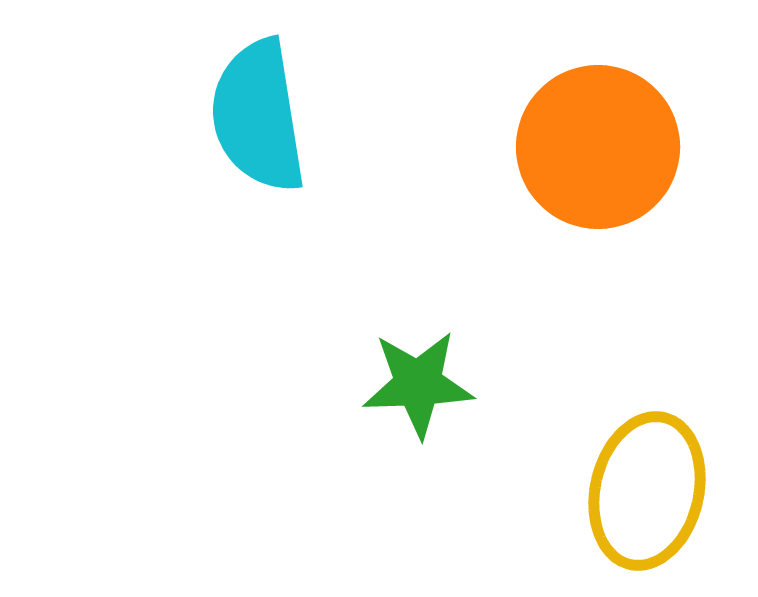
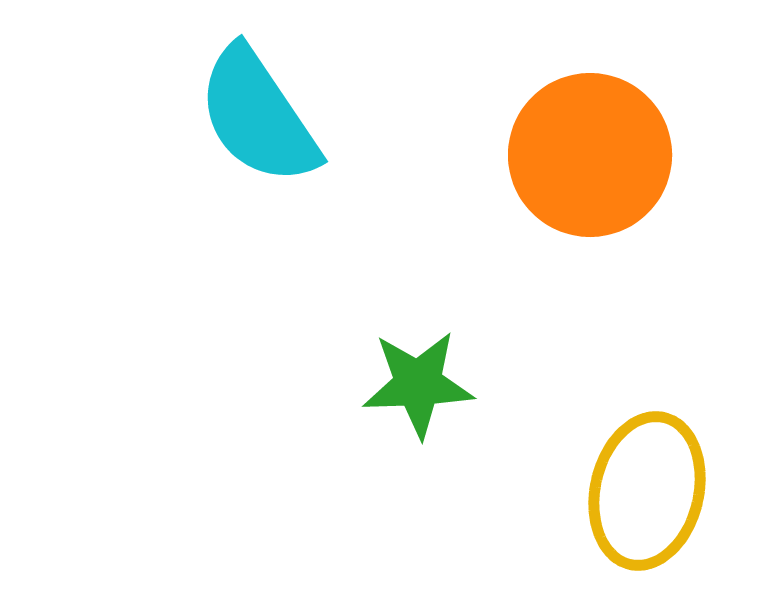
cyan semicircle: rotated 25 degrees counterclockwise
orange circle: moved 8 px left, 8 px down
